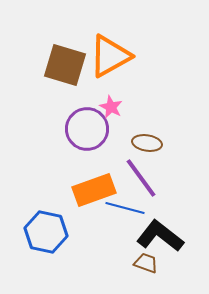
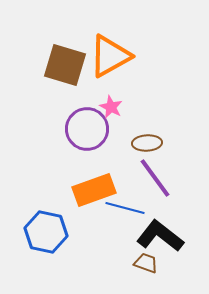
brown ellipse: rotated 12 degrees counterclockwise
purple line: moved 14 px right
